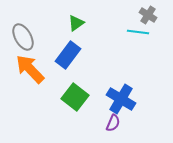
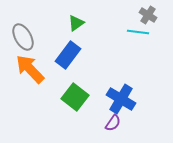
purple semicircle: rotated 12 degrees clockwise
